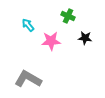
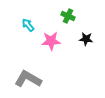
black star: moved 1 px right, 1 px down
